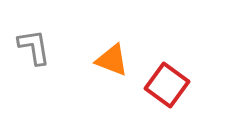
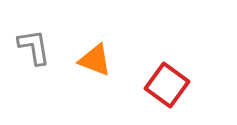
orange triangle: moved 17 px left
